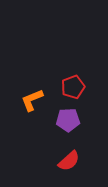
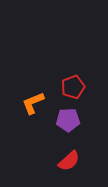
orange L-shape: moved 1 px right, 3 px down
